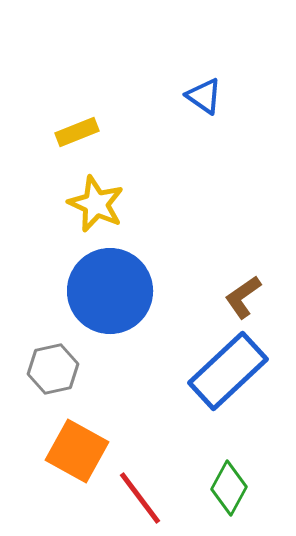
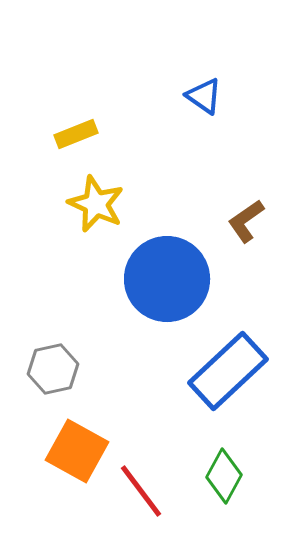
yellow rectangle: moved 1 px left, 2 px down
blue circle: moved 57 px right, 12 px up
brown L-shape: moved 3 px right, 76 px up
green diamond: moved 5 px left, 12 px up
red line: moved 1 px right, 7 px up
